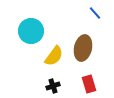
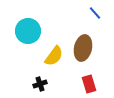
cyan circle: moved 3 px left
black cross: moved 13 px left, 2 px up
